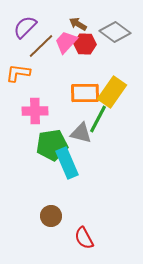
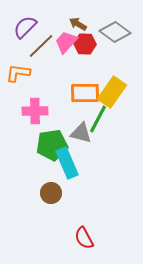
brown circle: moved 23 px up
